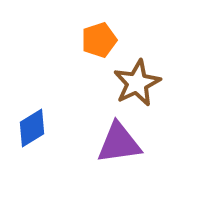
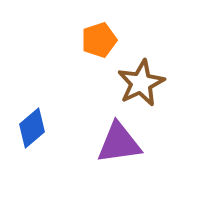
brown star: moved 4 px right
blue diamond: rotated 9 degrees counterclockwise
